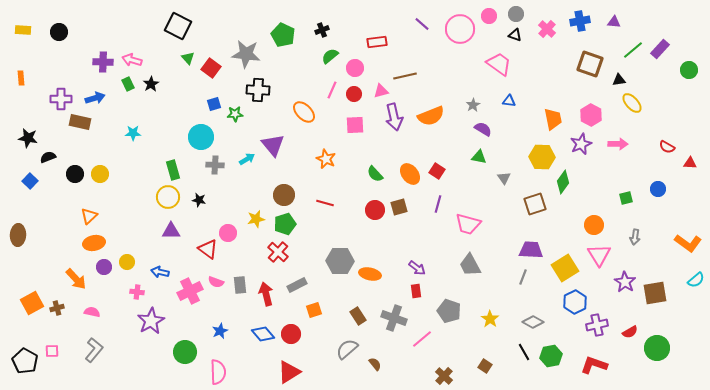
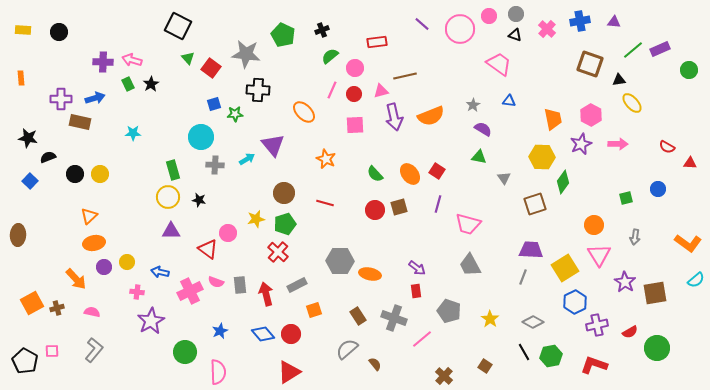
purple rectangle at (660, 49): rotated 24 degrees clockwise
brown circle at (284, 195): moved 2 px up
